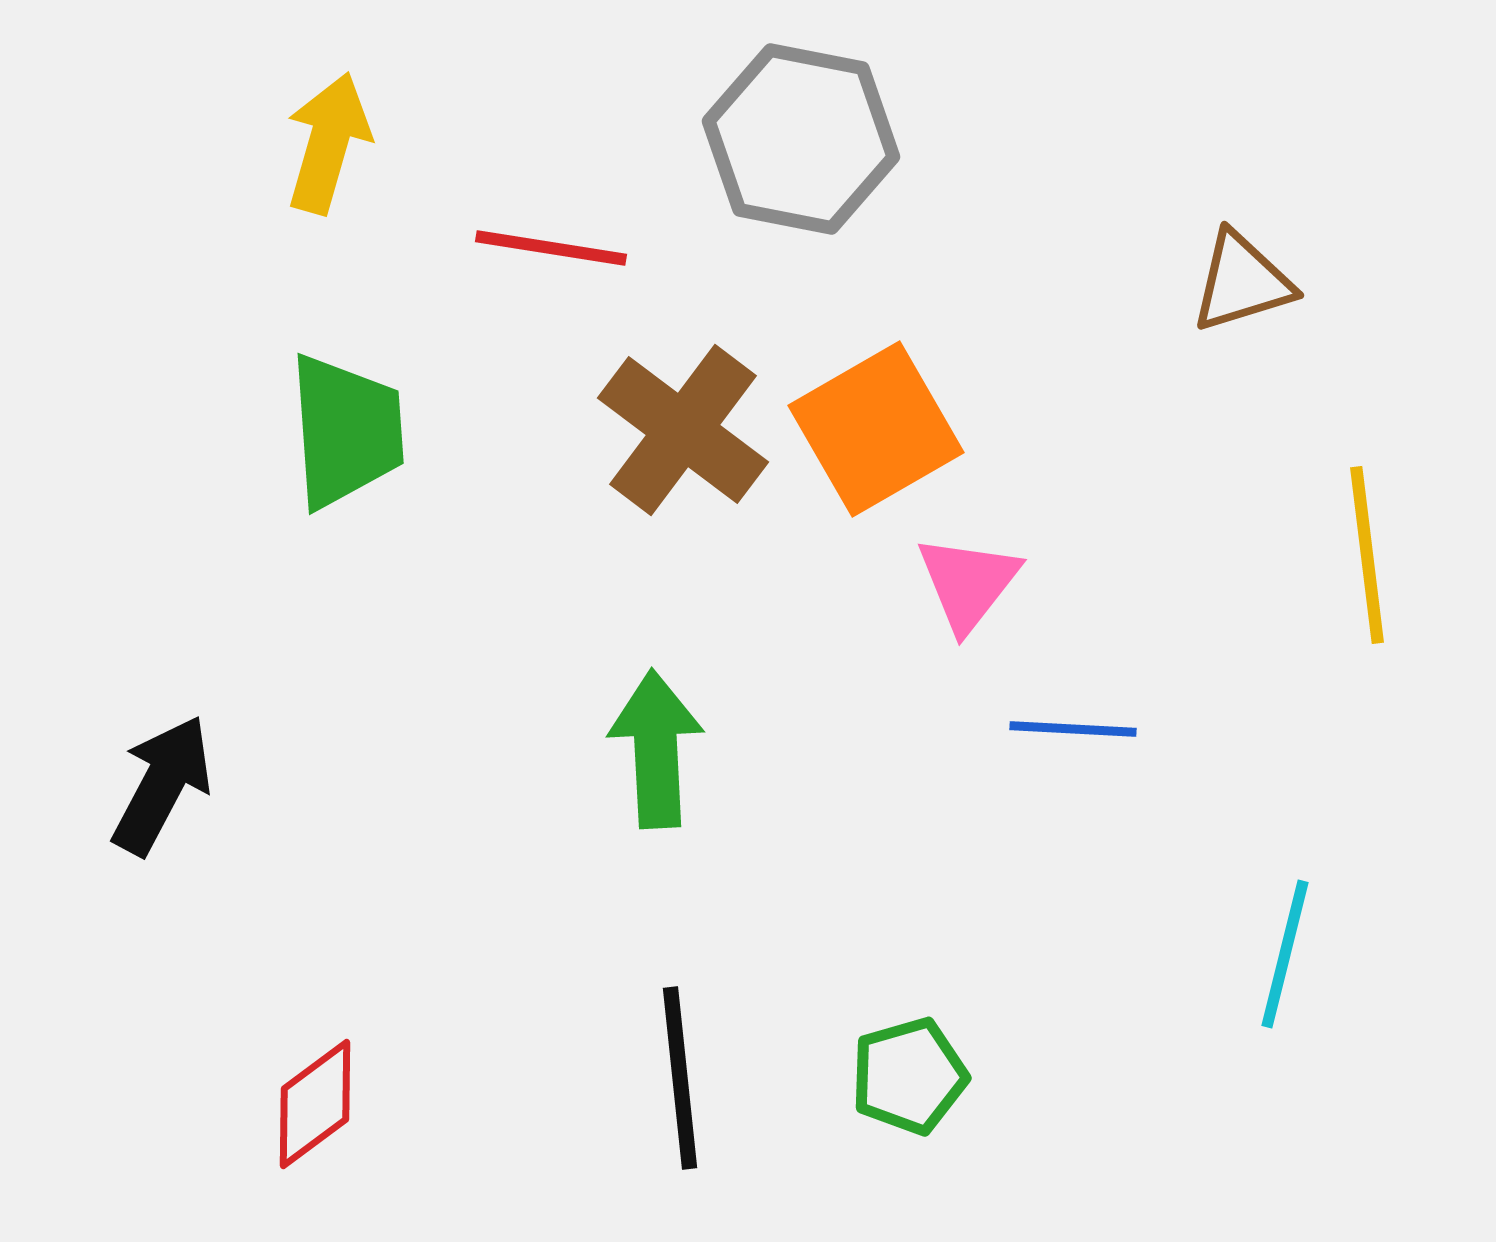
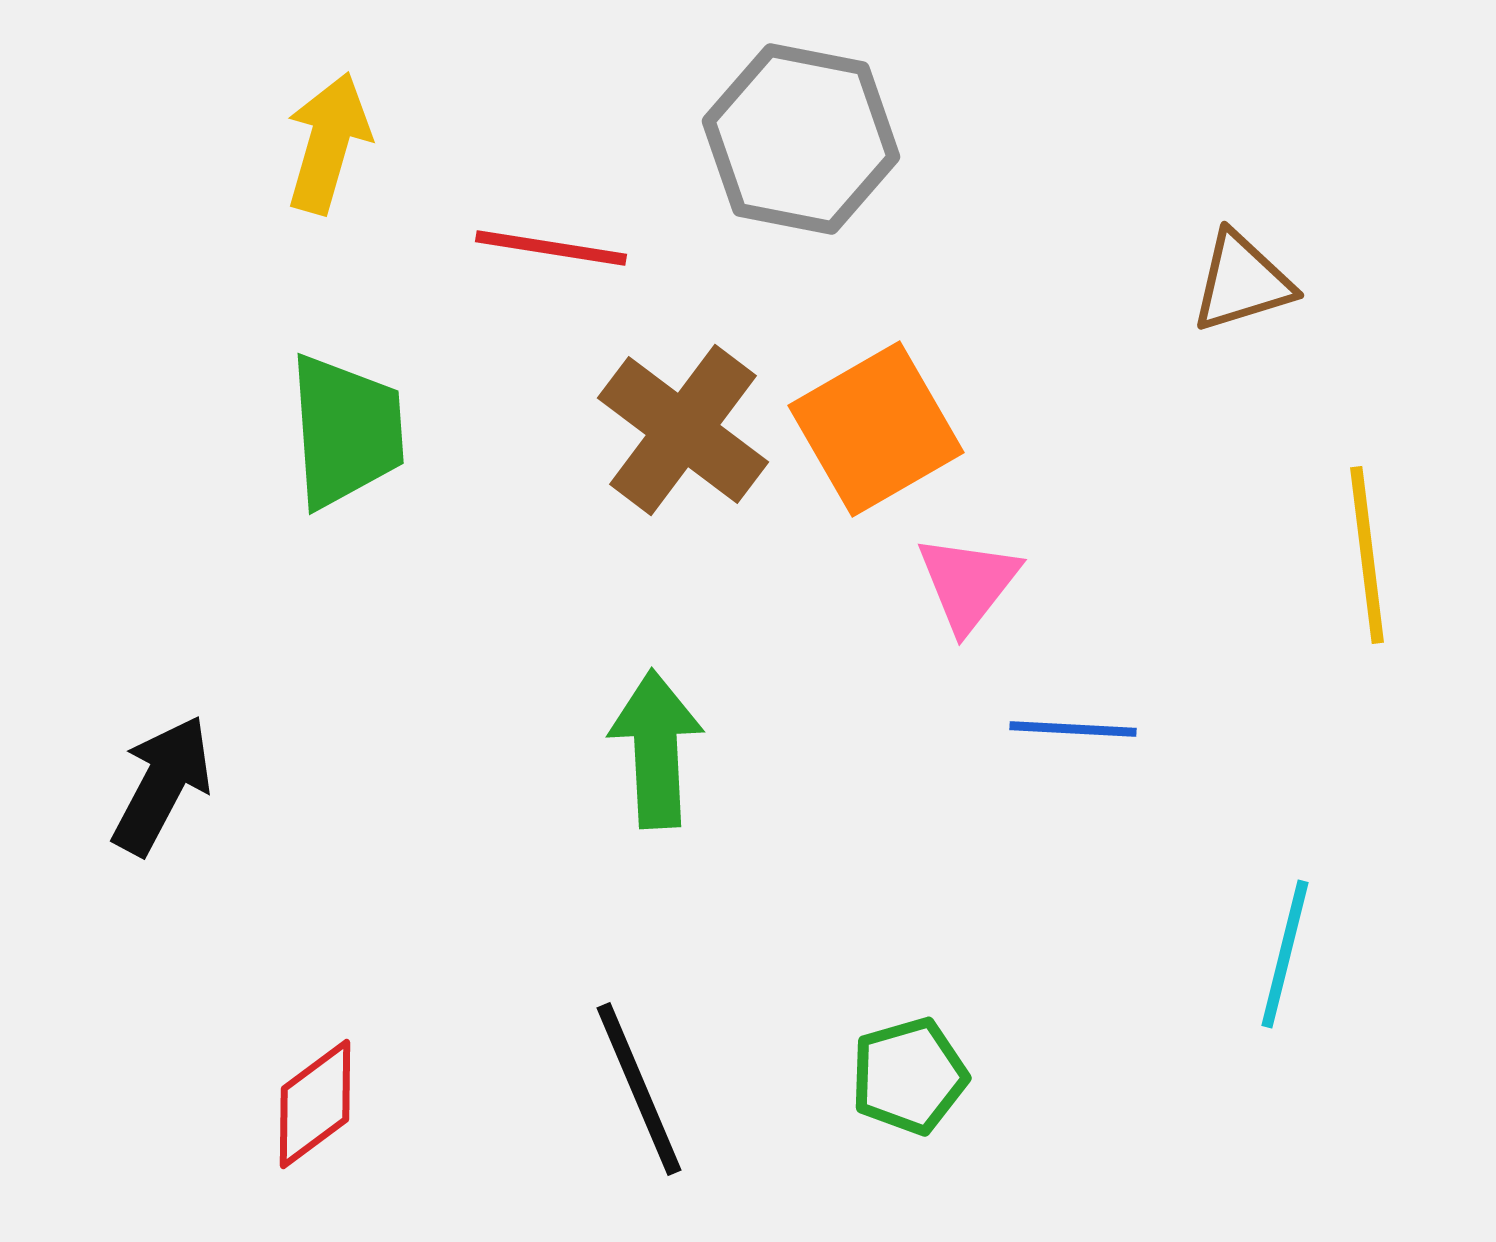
black line: moved 41 px left, 11 px down; rotated 17 degrees counterclockwise
